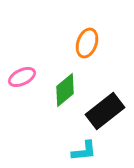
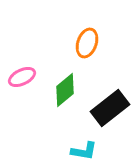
black rectangle: moved 5 px right, 3 px up
cyan L-shape: rotated 16 degrees clockwise
